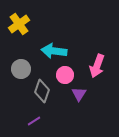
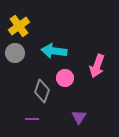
yellow cross: moved 2 px down
gray circle: moved 6 px left, 16 px up
pink circle: moved 3 px down
purple triangle: moved 23 px down
purple line: moved 2 px left, 2 px up; rotated 32 degrees clockwise
